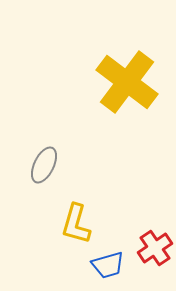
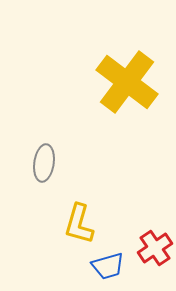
gray ellipse: moved 2 px up; rotated 18 degrees counterclockwise
yellow L-shape: moved 3 px right
blue trapezoid: moved 1 px down
